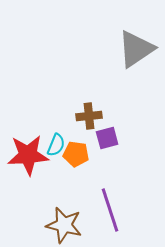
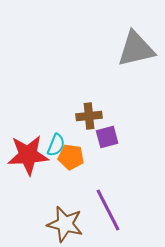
gray triangle: rotated 21 degrees clockwise
purple square: moved 1 px up
orange pentagon: moved 5 px left, 3 px down
purple line: moved 2 px left; rotated 9 degrees counterclockwise
brown star: moved 1 px right, 1 px up
